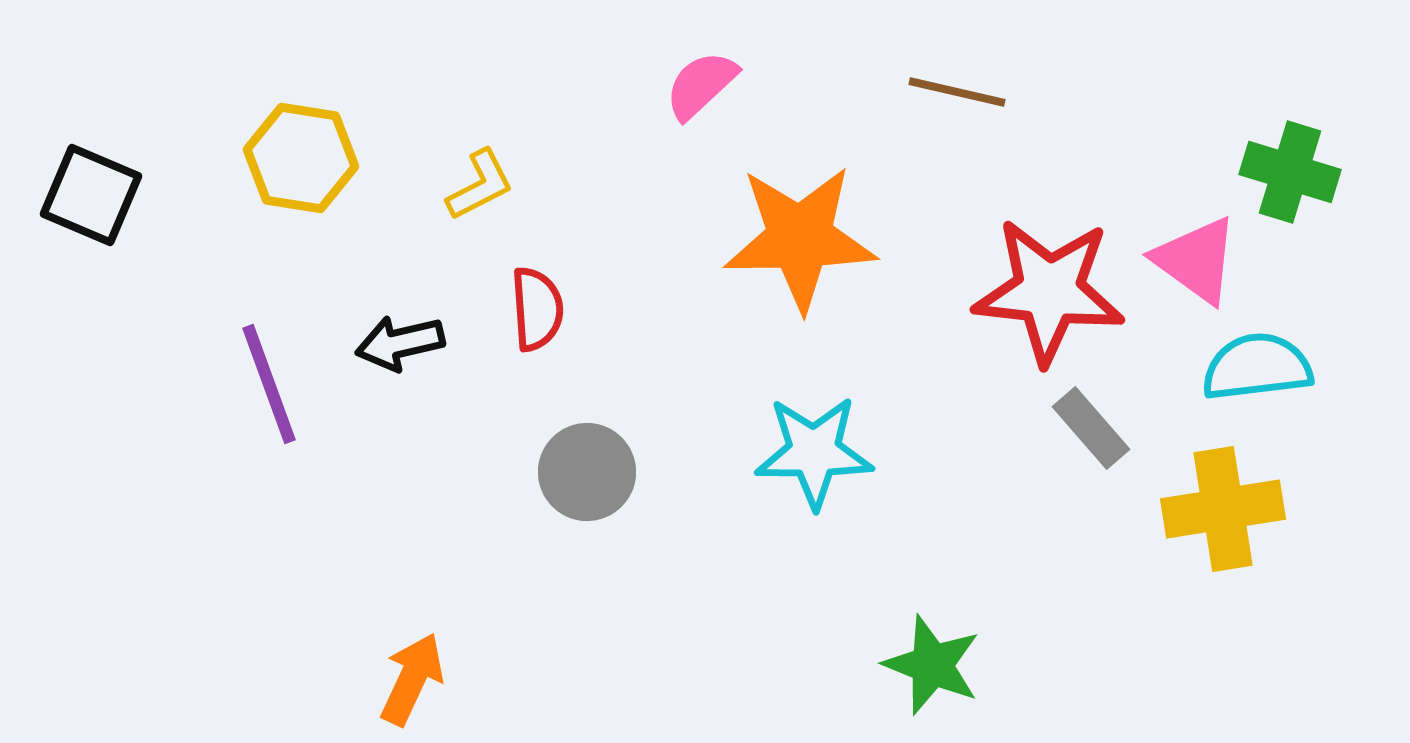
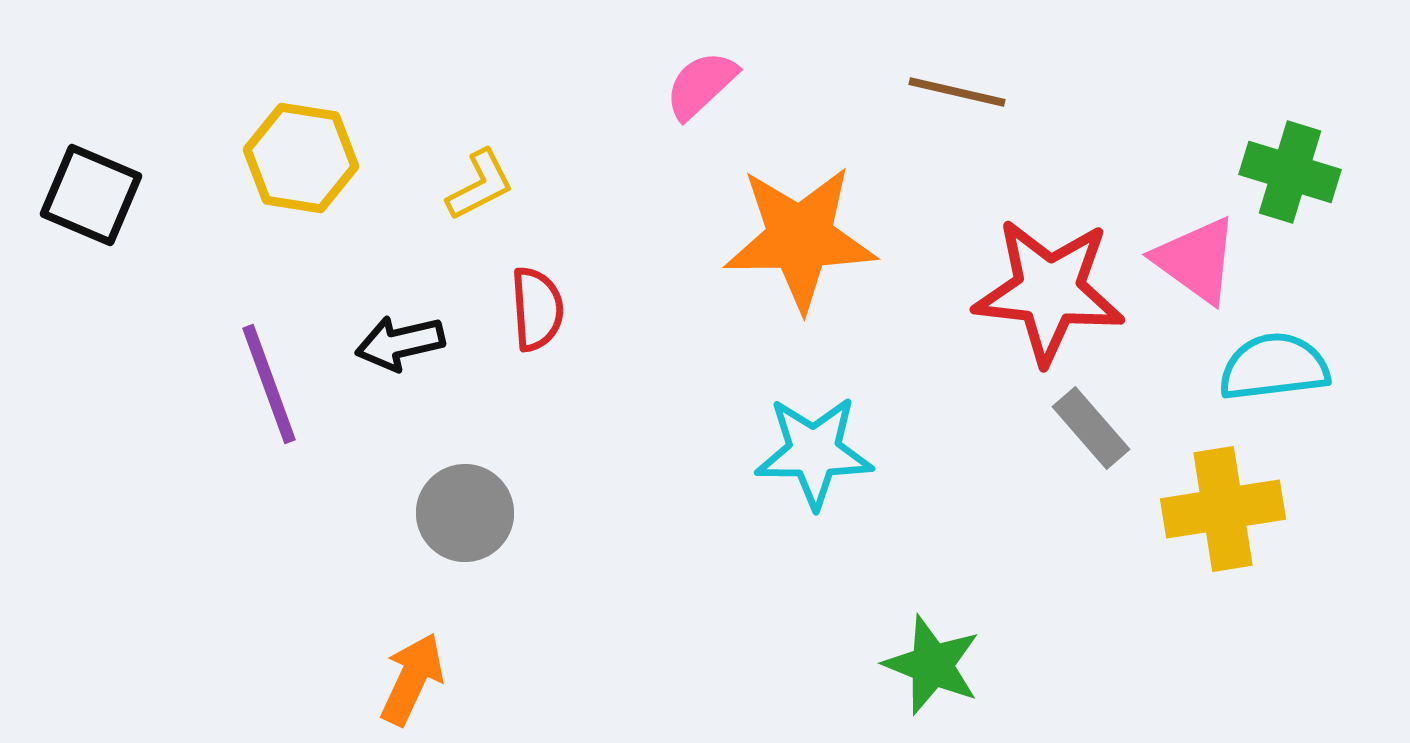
cyan semicircle: moved 17 px right
gray circle: moved 122 px left, 41 px down
